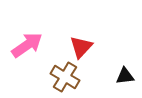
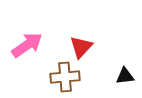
brown cross: rotated 36 degrees counterclockwise
